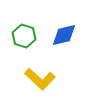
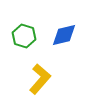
yellow L-shape: rotated 92 degrees counterclockwise
